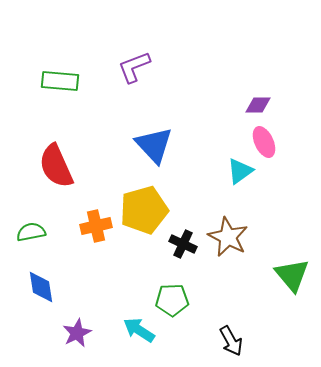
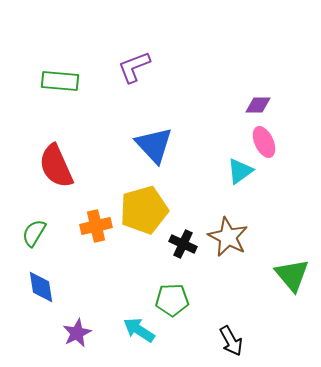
green semicircle: moved 3 px right, 1 px down; rotated 48 degrees counterclockwise
